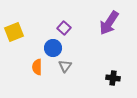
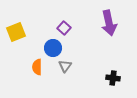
purple arrow: rotated 45 degrees counterclockwise
yellow square: moved 2 px right
